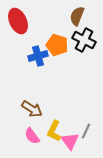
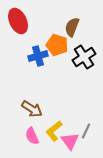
brown semicircle: moved 5 px left, 11 px down
black cross: moved 17 px down; rotated 30 degrees clockwise
yellow L-shape: rotated 25 degrees clockwise
pink semicircle: rotated 12 degrees clockwise
